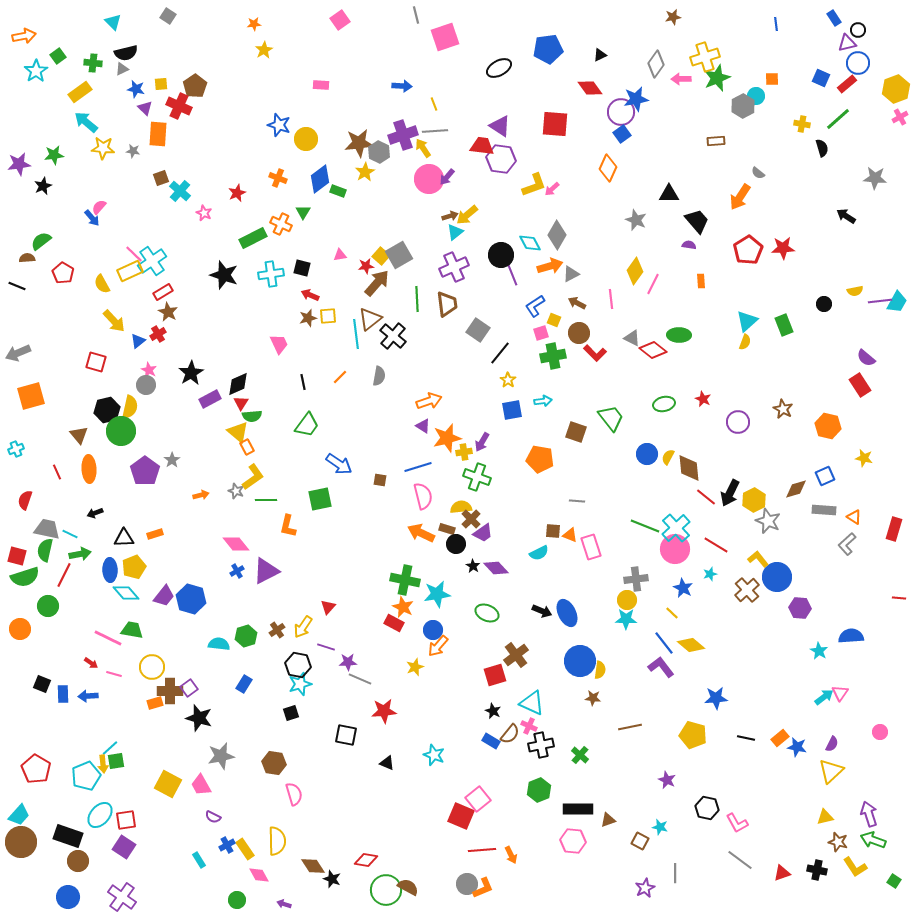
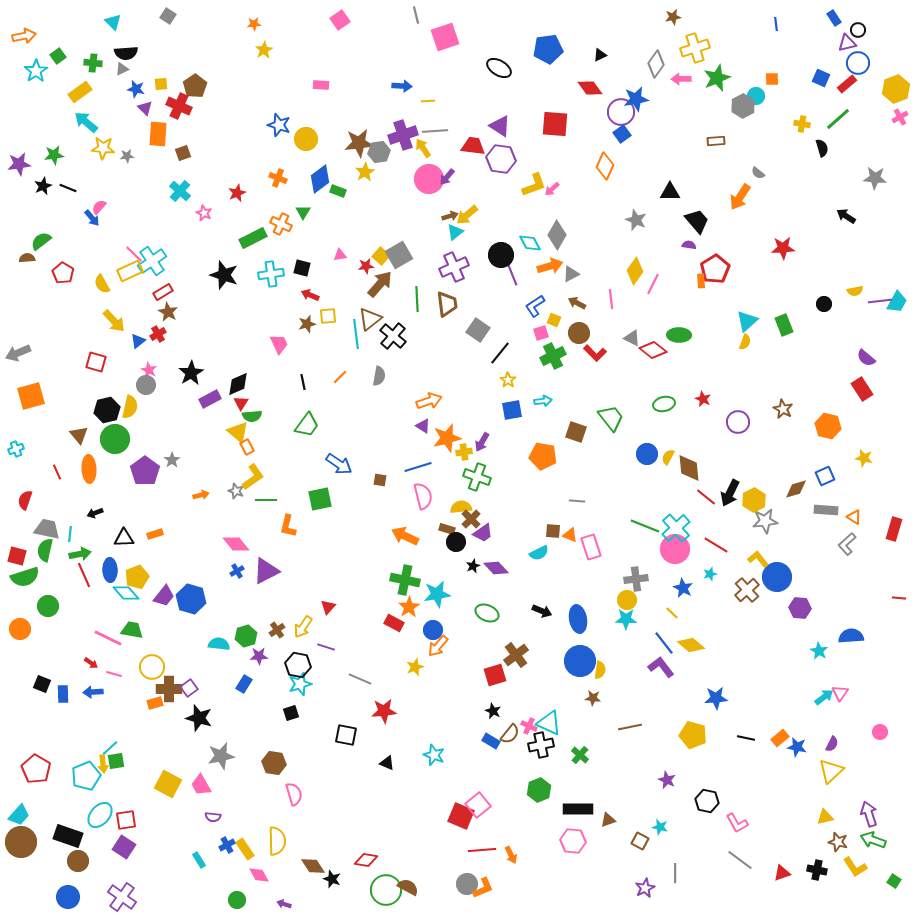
black semicircle at (126, 53): rotated 10 degrees clockwise
yellow cross at (705, 57): moved 10 px left, 9 px up
black ellipse at (499, 68): rotated 60 degrees clockwise
yellow line at (434, 104): moved 6 px left, 3 px up; rotated 72 degrees counterclockwise
red trapezoid at (482, 146): moved 9 px left
gray star at (133, 151): moved 6 px left, 5 px down; rotated 16 degrees counterclockwise
gray hexagon at (379, 152): rotated 25 degrees clockwise
orange diamond at (608, 168): moved 3 px left, 2 px up
brown square at (161, 178): moved 22 px right, 25 px up
black triangle at (669, 194): moved 1 px right, 2 px up
red pentagon at (748, 250): moved 33 px left, 19 px down
brown arrow at (377, 283): moved 3 px right, 1 px down
black line at (17, 286): moved 51 px right, 98 px up
brown star at (308, 318): moved 1 px left, 6 px down
green cross at (553, 356): rotated 15 degrees counterclockwise
red rectangle at (860, 385): moved 2 px right, 4 px down
green circle at (121, 431): moved 6 px left, 8 px down
orange pentagon at (540, 459): moved 3 px right, 3 px up
gray rectangle at (824, 510): moved 2 px right
gray star at (768, 521): moved 3 px left; rotated 30 degrees counterclockwise
orange arrow at (421, 533): moved 16 px left, 3 px down
cyan line at (70, 534): rotated 70 degrees clockwise
black circle at (456, 544): moved 2 px up
black star at (473, 566): rotated 16 degrees clockwise
yellow pentagon at (134, 567): moved 3 px right, 10 px down
red line at (64, 575): moved 20 px right; rotated 50 degrees counterclockwise
orange star at (403, 607): moved 6 px right; rotated 15 degrees clockwise
blue ellipse at (567, 613): moved 11 px right, 6 px down; rotated 16 degrees clockwise
purple star at (348, 662): moved 89 px left, 6 px up
brown cross at (170, 691): moved 1 px left, 2 px up
blue arrow at (88, 696): moved 5 px right, 4 px up
cyan triangle at (532, 703): moved 17 px right, 20 px down
pink square at (478, 799): moved 6 px down
black hexagon at (707, 808): moved 7 px up
purple semicircle at (213, 817): rotated 21 degrees counterclockwise
